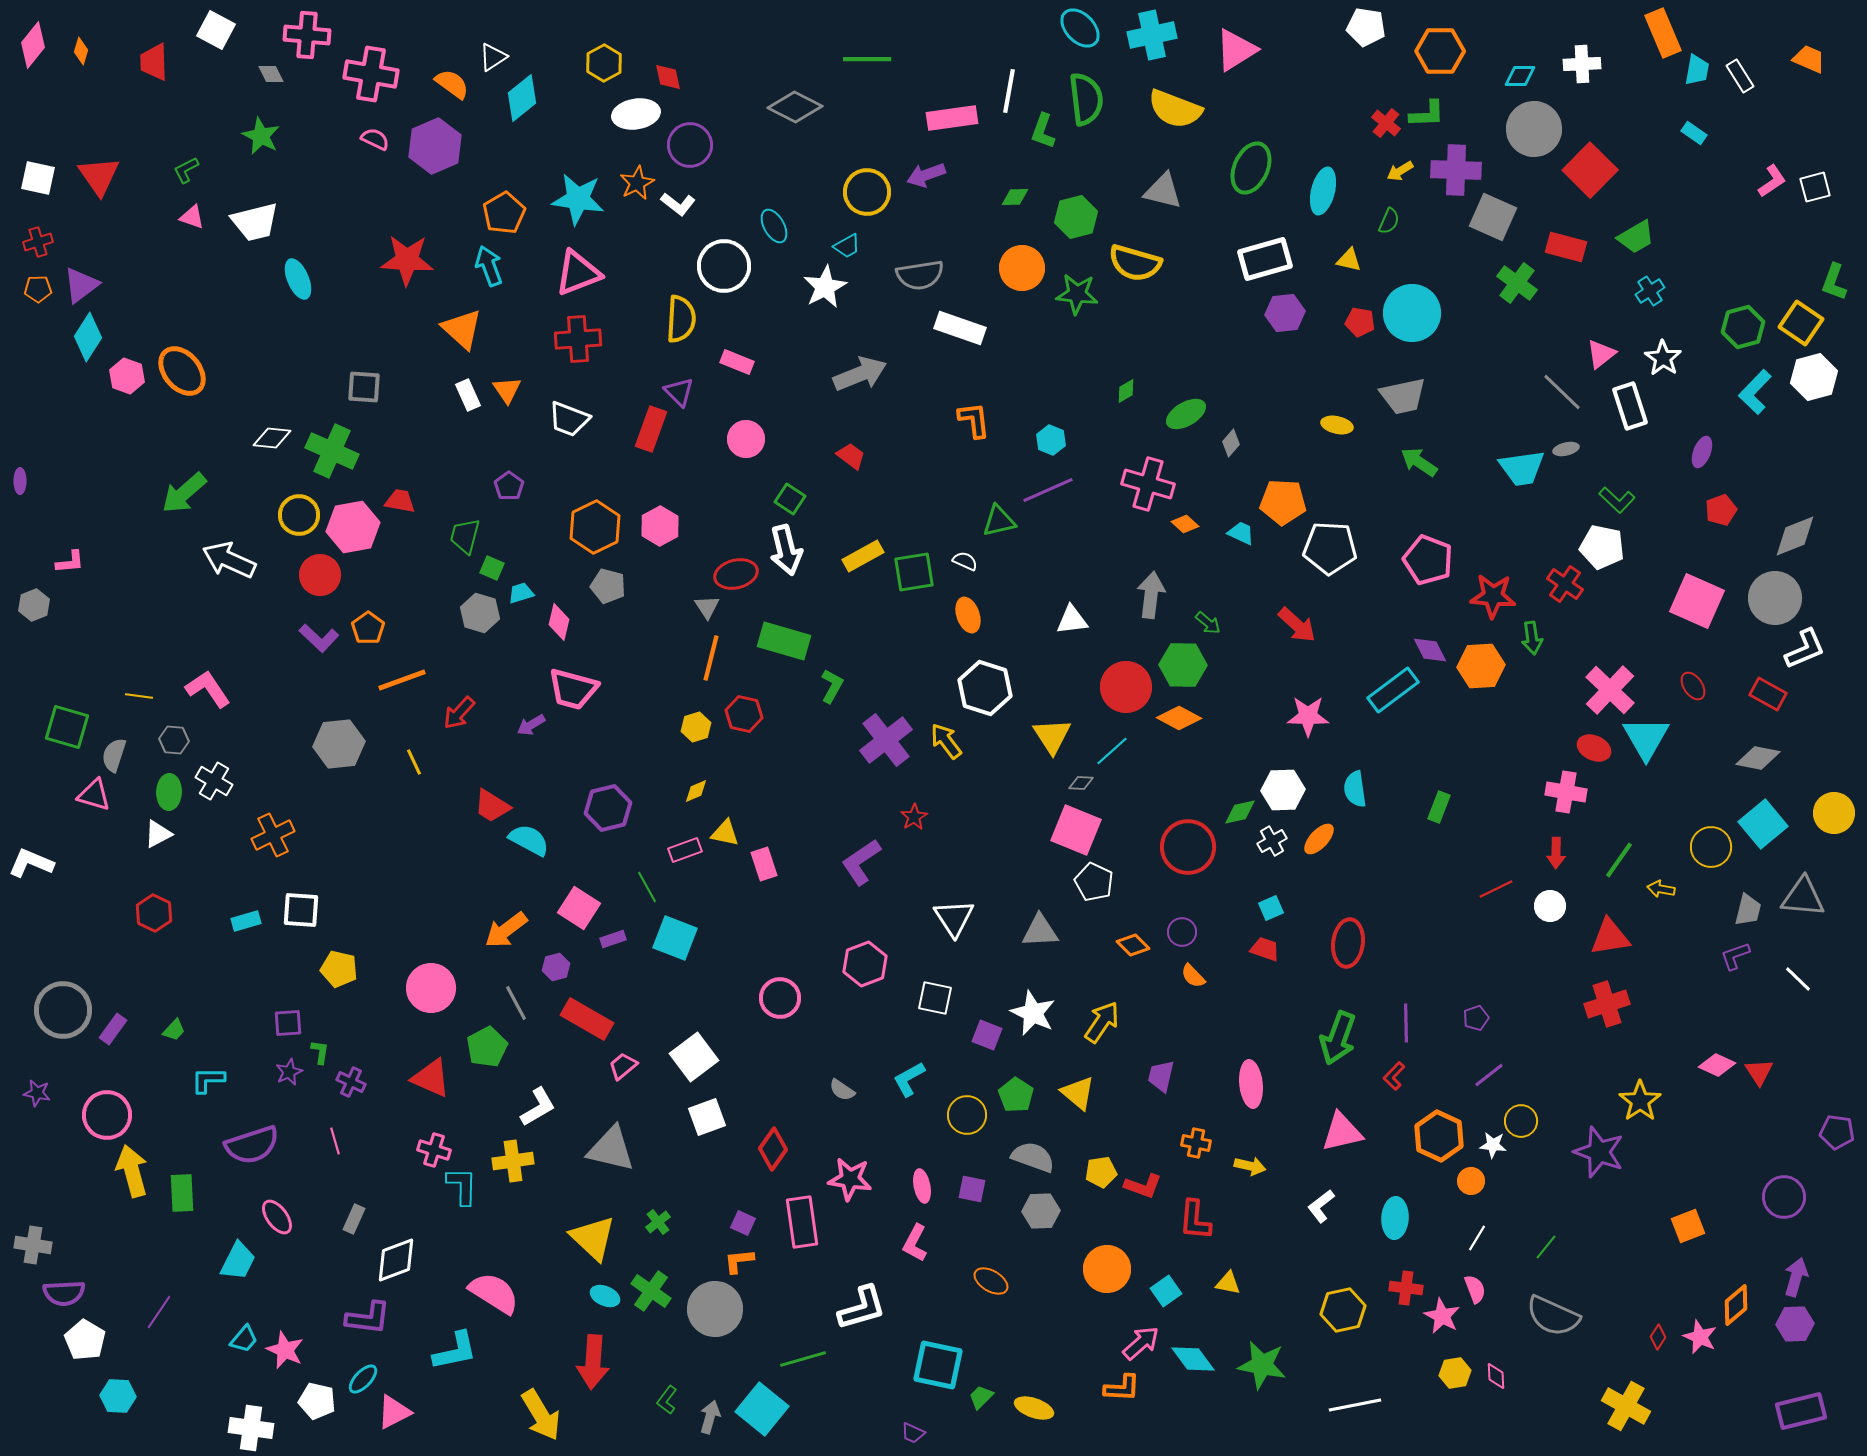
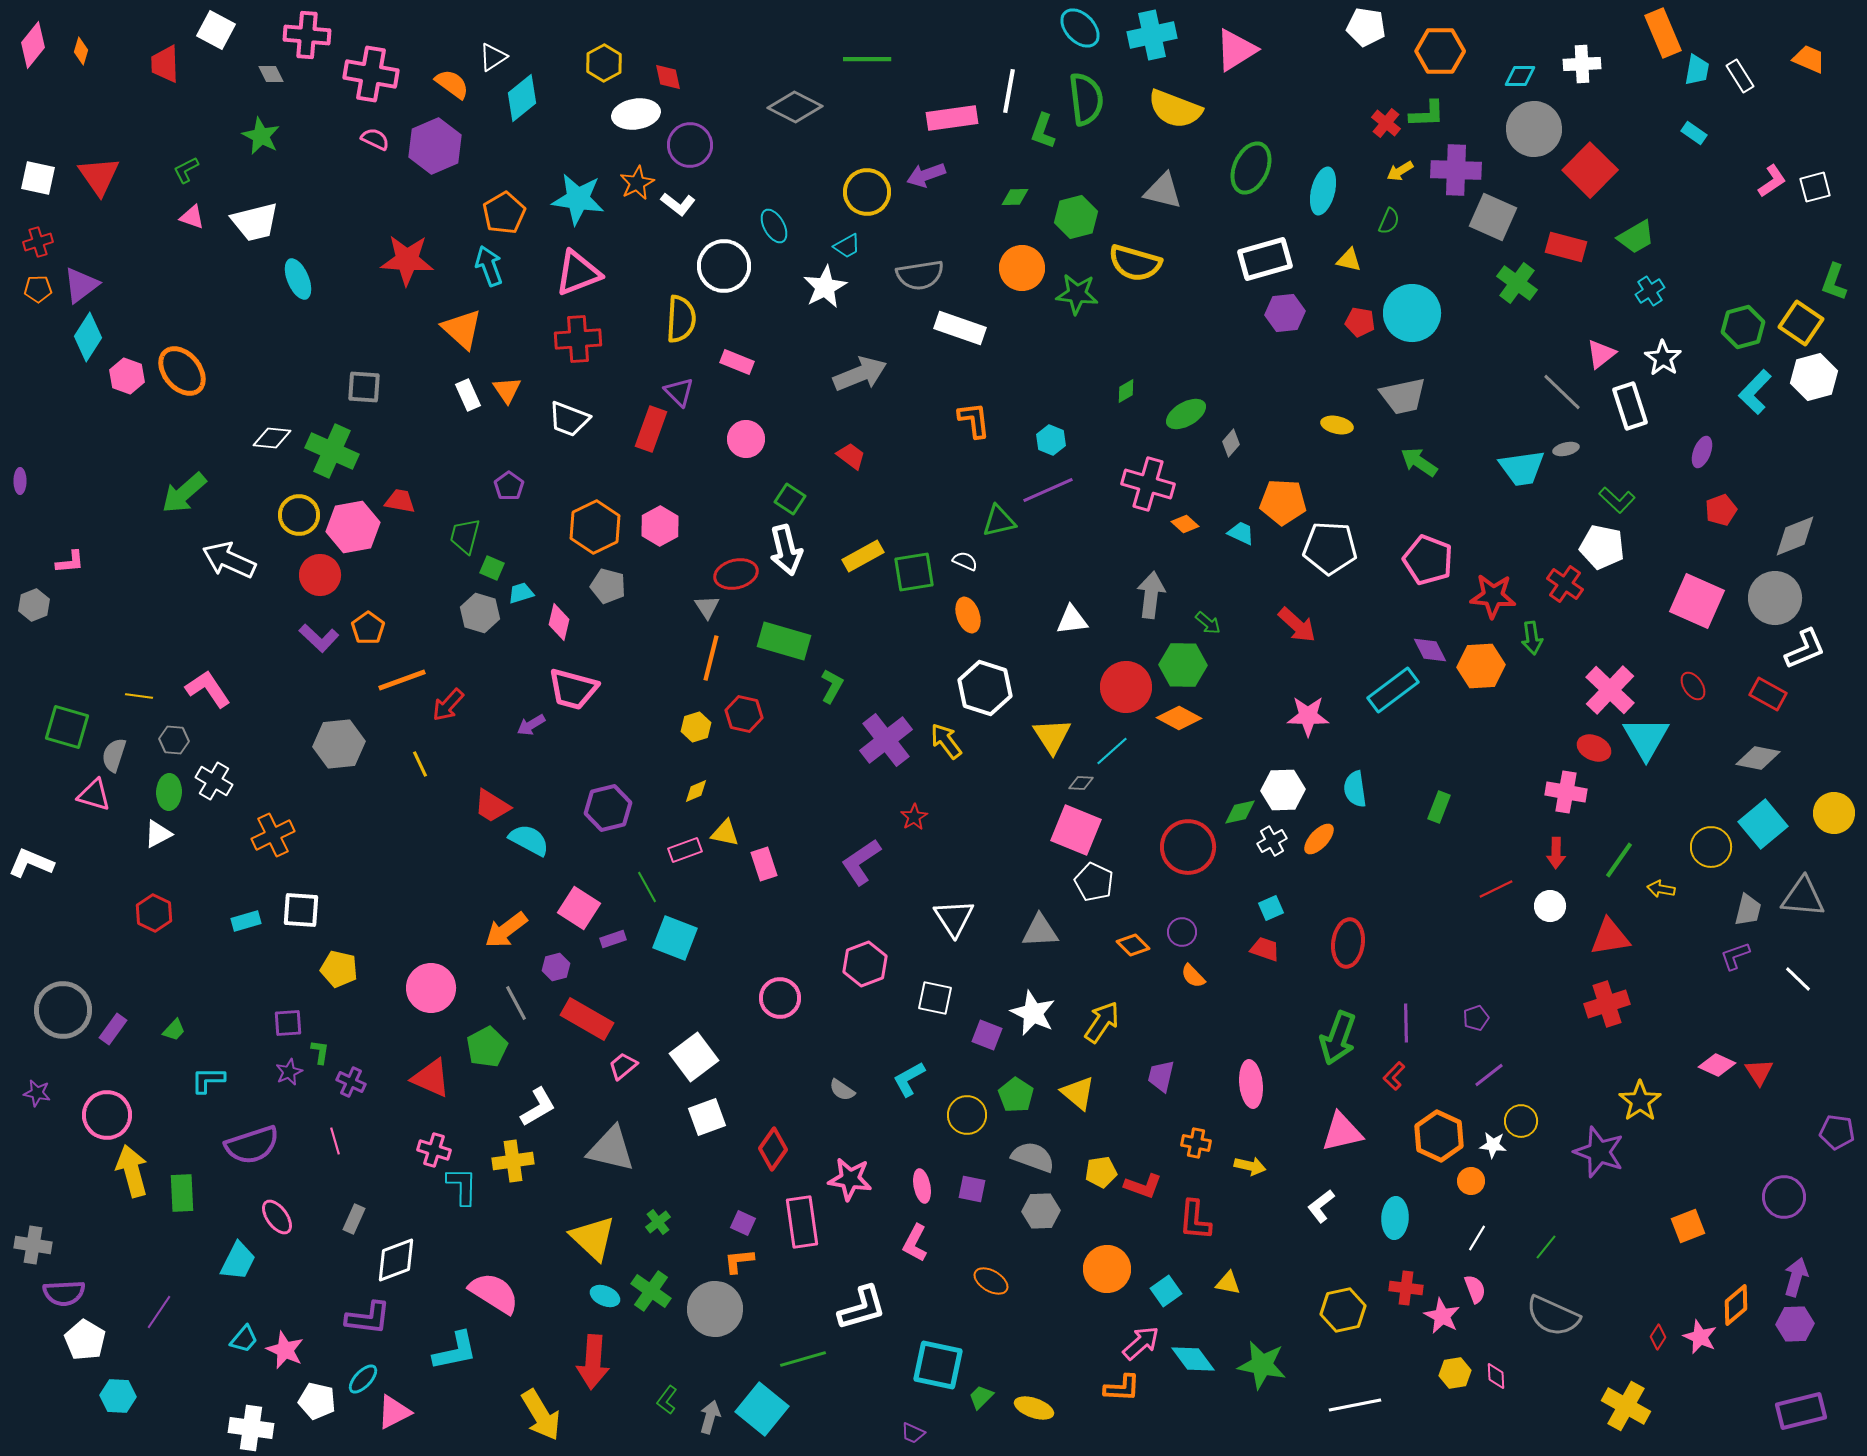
red trapezoid at (154, 62): moved 11 px right, 2 px down
red arrow at (459, 713): moved 11 px left, 8 px up
yellow line at (414, 762): moved 6 px right, 2 px down
